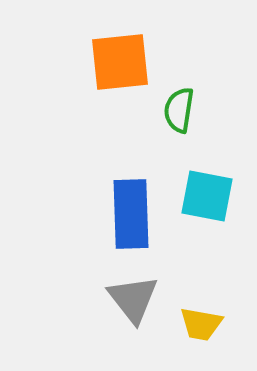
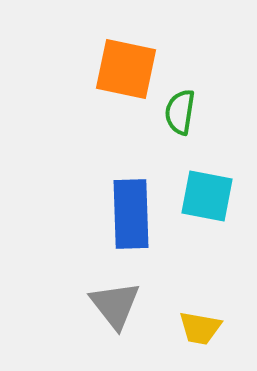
orange square: moved 6 px right, 7 px down; rotated 18 degrees clockwise
green semicircle: moved 1 px right, 2 px down
gray triangle: moved 18 px left, 6 px down
yellow trapezoid: moved 1 px left, 4 px down
